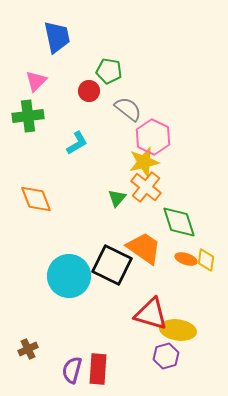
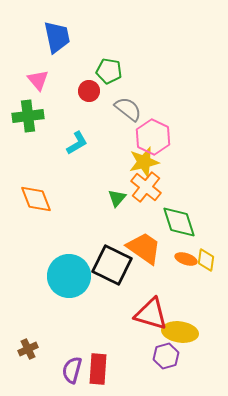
pink triangle: moved 2 px right, 1 px up; rotated 25 degrees counterclockwise
yellow ellipse: moved 2 px right, 2 px down
